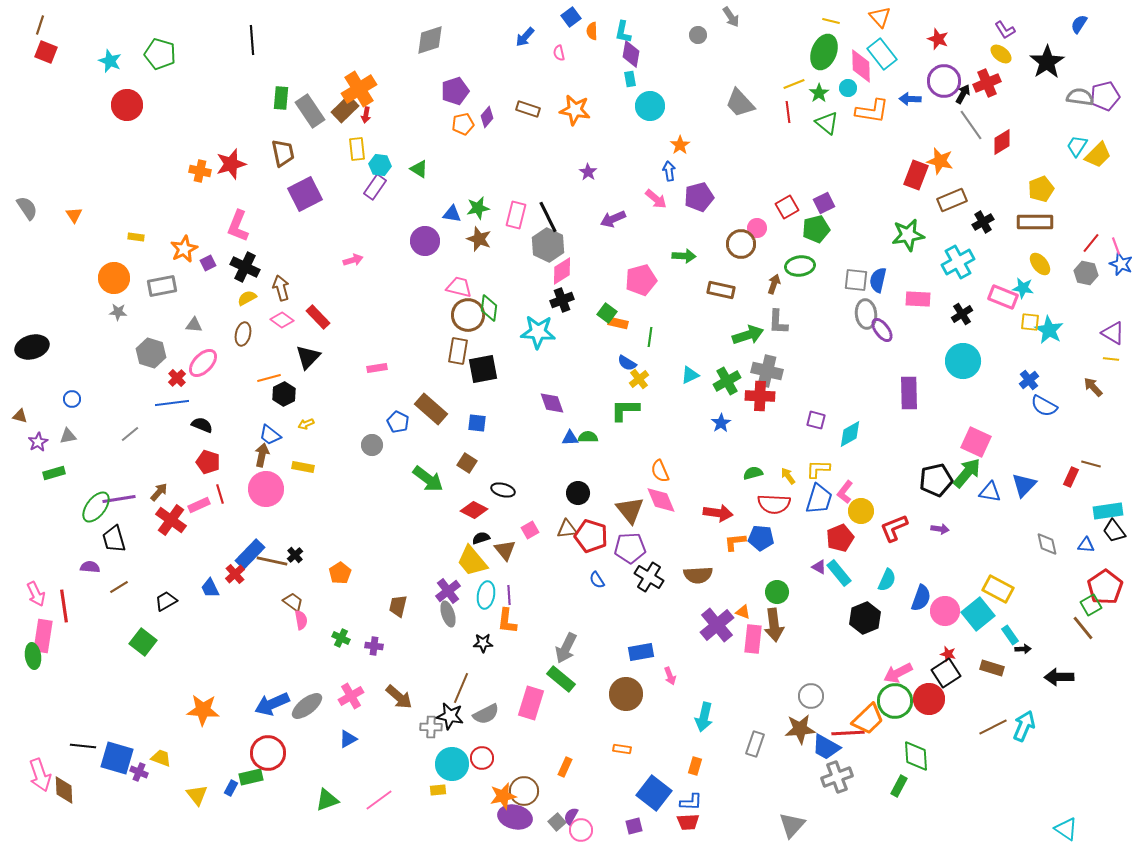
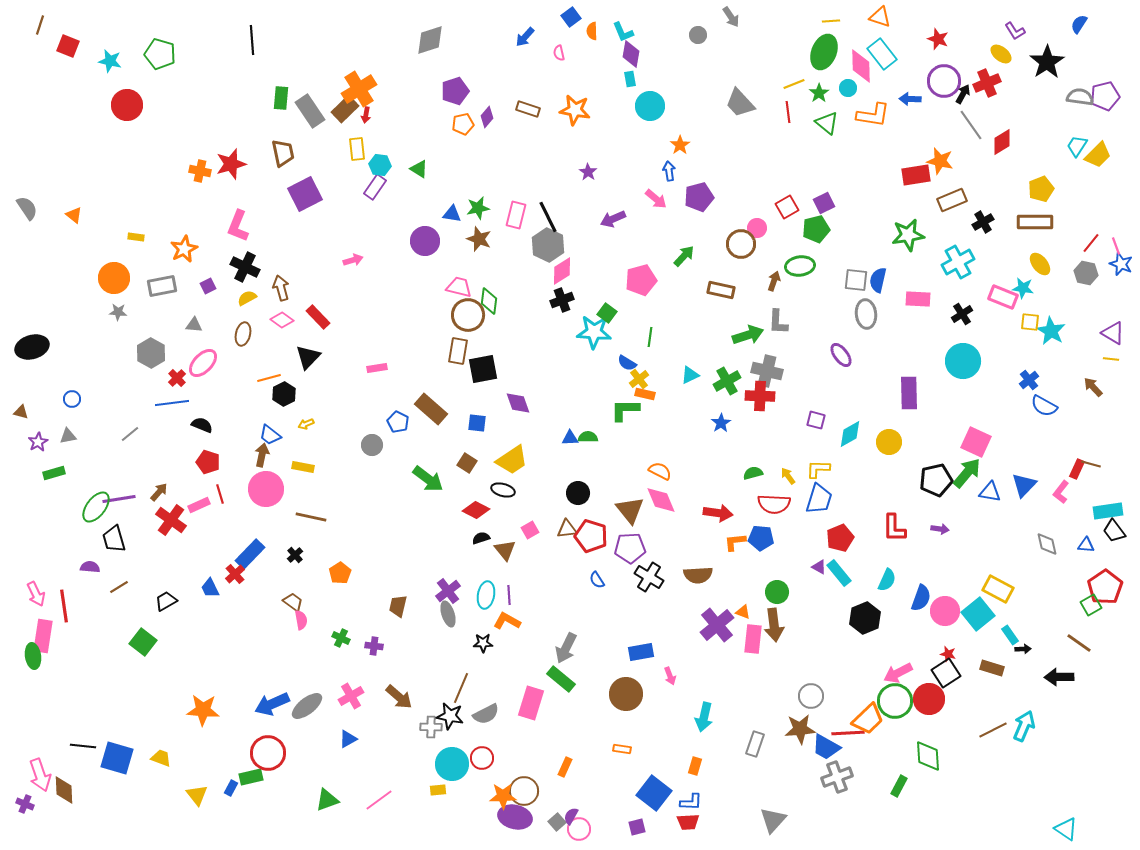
orange triangle at (880, 17): rotated 30 degrees counterclockwise
yellow line at (831, 21): rotated 18 degrees counterclockwise
purple L-shape at (1005, 30): moved 10 px right, 1 px down
cyan L-shape at (623, 32): rotated 35 degrees counterclockwise
red square at (46, 52): moved 22 px right, 6 px up
cyan star at (110, 61): rotated 10 degrees counterclockwise
orange L-shape at (872, 111): moved 1 px right, 4 px down
red rectangle at (916, 175): rotated 60 degrees clockwise
orange triangle at (74, 215): rotated 18 degrees counterclockwise
green arrow at (684, 256): rotated 50 degrees counterclockwise
purple square at (208, 263): moved 23 px down
brown arrow at (774, 284): moved 3 px up
green diamond at (489, 308): moved 7 px up
orange rectangle at (618, 323): moved 27 px right, 71 px down
purple ellipse at (882, 330): moved 41 px left, 25 px down
cyan star at (1049, 330): moved 2 px right, 1 px down
cyan star at (538, 332): moved 56 px right
gray hexagon at (151, 353): rotated 12 degrees clockwise
purple diamond at (552, 403): moved 34 px left
brown triangle at (20, 416): moved 1 px right, 4 px up
orange semicircle at (660, 471): rotated 140 degrees clockwise
red rectangle at (1071, 477): moved 6 px right, 8 px up
pink L-shape at (845, 492): moved 216 px right
red diamond at (474, 510): moved 2 px right
yellow circle at (861, 511): moved 28 px right, 69 px up
red L-shape at (894, 528): rotated 68 degrees counterclockwise
brown line at (272, 561): moved 39 px right, 44 px up
yellow trapezoid at (472, 561): moved 40 px right, 101 px up; rotated 84 degrees counterclockwise
orange L-shape at (507, 621): rotated 112 degrees clockwise
brown line at (1083, 628): moved 4 px left, 15 px down; rotated 16 degrees counterclockwise
brown line at (993, 727): moved 3 px down
green diamond at (916, 756): moved 12 px right
purple cross at (139, 772): moved 114 px left, 32 px down
orange star at (503, 796): rotated 12 degrees clockwise
gray triangle at (792, 825): moved 19 px left, 5 px up
purple square at (634, 826): moved 3 px right, 1 px down
pink circle at (581, 830): moved 2 px left, 1 px up
